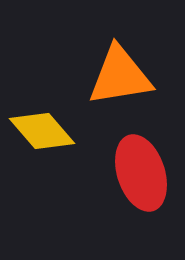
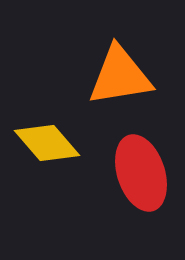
yellow diamond: moved 5 px right, 12 px down
